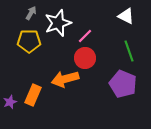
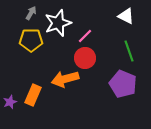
yellow pentagon: moved 2 px right, 1 px up
